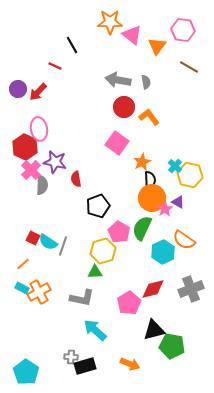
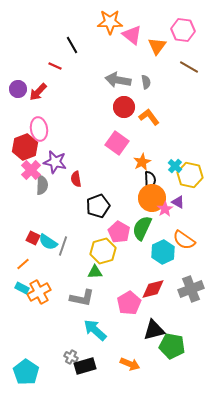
red hexagon at (25, 147): rotated 15 degrees clockwise
gray cross at (71, 357): rotated 24 degrees clockwise
